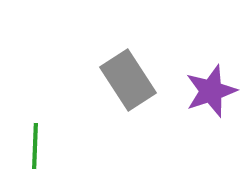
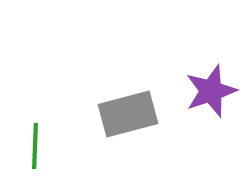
gray rectangle: moved 34 px down; rotated 72 degrees counterclockwise
